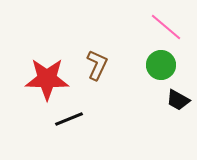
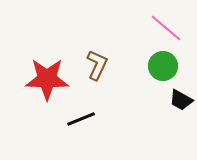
pink line: moved 1 px down
green circle: moved 2 px right, 1 px down
black trapezoid: moved 3 px right
black line: moved 12 px right
